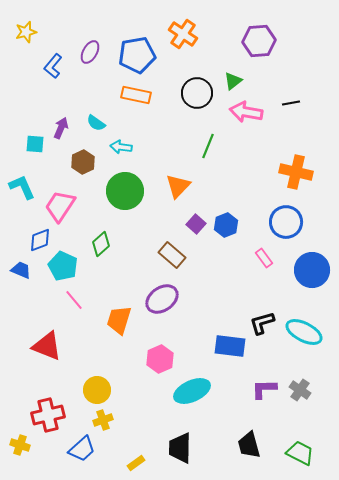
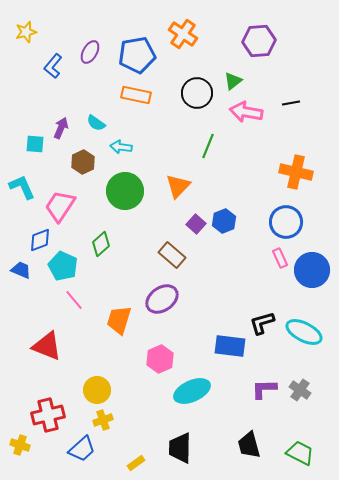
blue hexagon at (226, 225): moved 2 px left, 4 px up
pink rectangle at (264, 258): moved 16 px right; rotated 12 degrees clockwise
